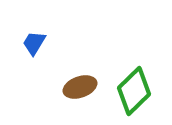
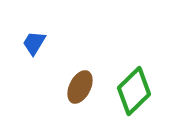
brown ellipse: rotated 44 degrees counterclockwise
